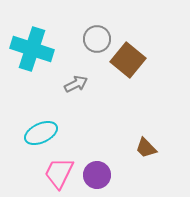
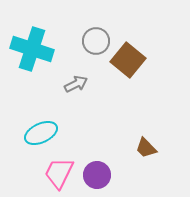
gray circle: moved 1 px left, 2 px down
